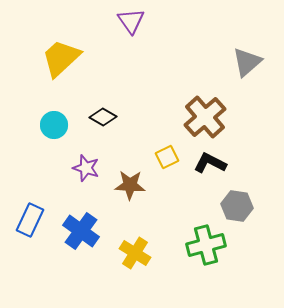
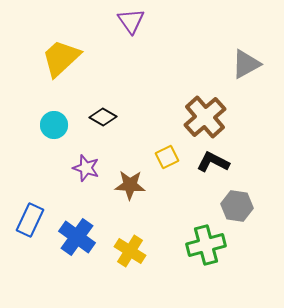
gray triangle: moved 1 px left, 2 px down; rotated 12 degrees clockwise
black L-shape: moved 3 px right, 1 px up
blue cross: moved 4 px left, 6 px down
yellow cross: moved 5 px left, 2 px up
